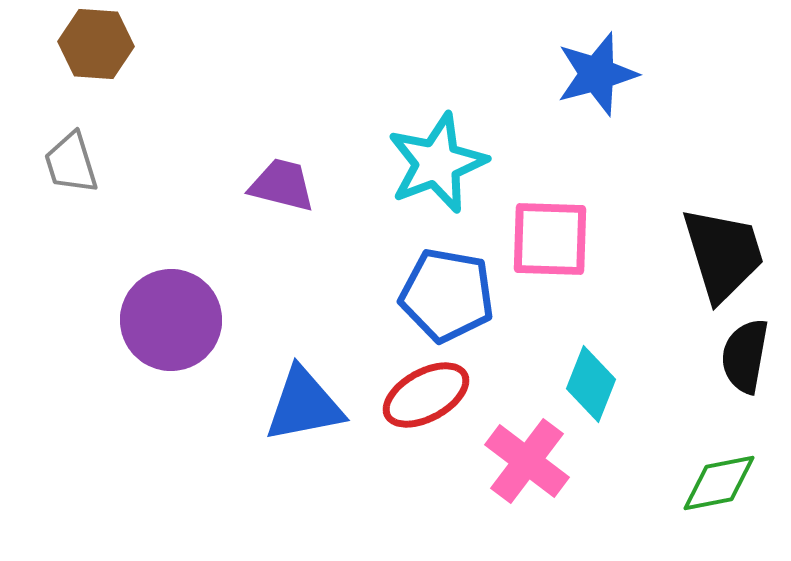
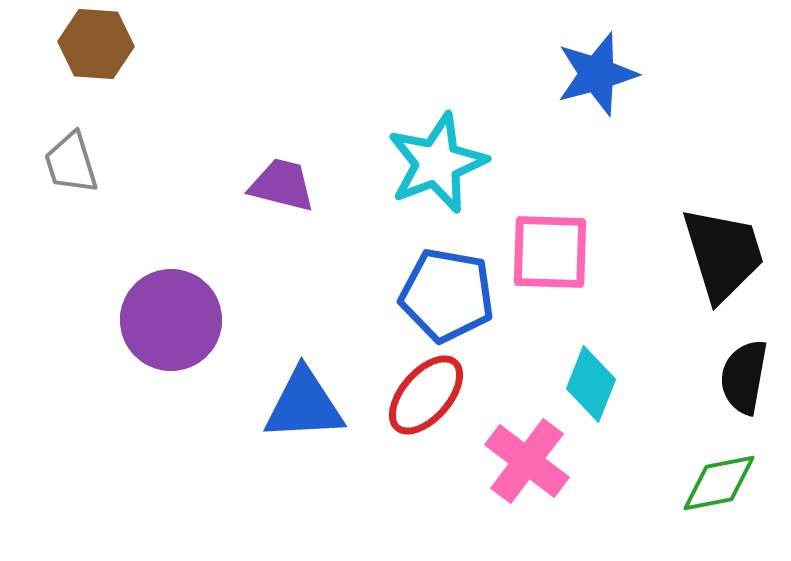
pink square: moved 13 px down
black semicircle: moved 1 px left, 21 px down
red ellipse: rotated 20 degrees counterclockwise
blue triangle: rotated 8 degrees clockwise
